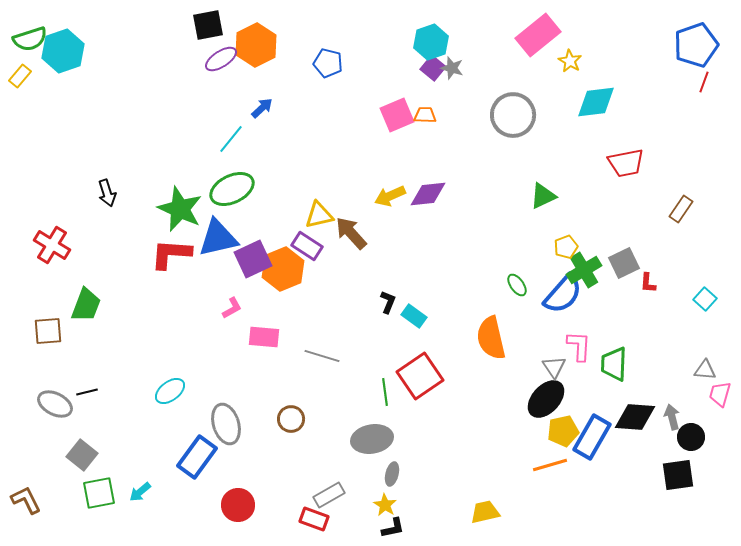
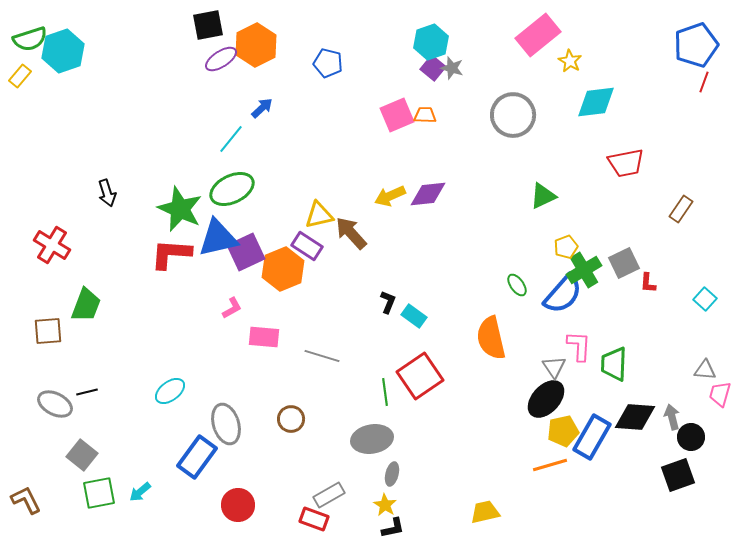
purple square at (253, 259): moved 7 px left, 7 px up
black square at (678, 475): rotated 12 degrees counterclockwise
